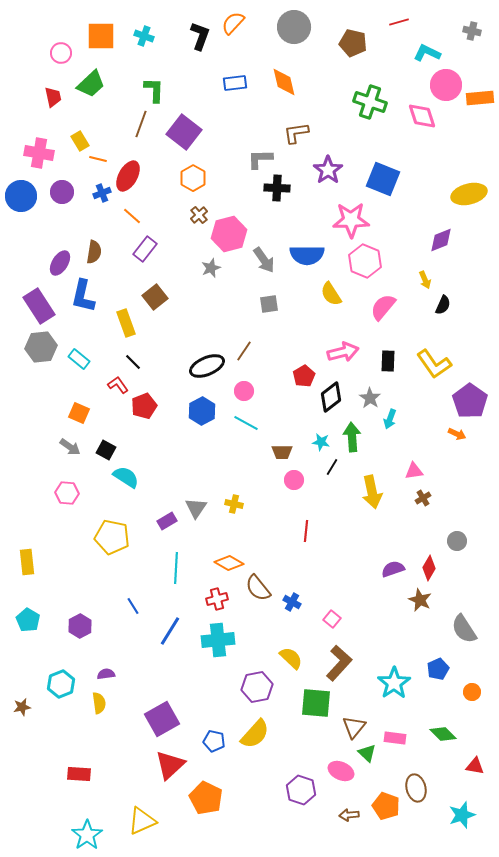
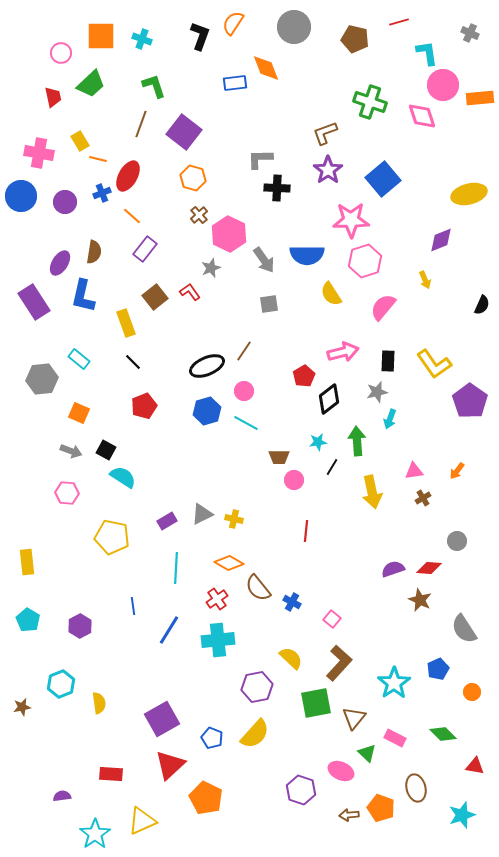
orange semicircle at (233, 23): rotated 10 degrees counterclockwise
gray cross at (472, 31): moved 2 px left, 2 px down; rotated 12 degrees clockwise
cyan cross at (144, 36): moved 2 px left, 3 px down
brown pentagon at (353, 43): moved 2 px right, 4 px up
cyan L-shape at (427, 53): rotated 56 degrees clockwise
orange diamond at (284, 82): moved 18 px left, 14 px up; rotated 8 degrees counterclockwise
pink circle at (446, 85): moved 3 px left
green L-shape at (154, 90): moved 4 px up; rotated 20 degrees counterclockwise
brown L-shape at (296, 133): moved 29 px right; rotated 12 degrees counterclockwise
orange hexagon at (193, 178): rotated 15 degrees counterclockwise
blue square at (383, 179): rotated 28 degrees clockwise
purple circle at (62, 192): moved 3 px right, 10 px down
pink hexagon at (229, 234): rotated 20 degrees counterclockwise
pink hexagon at (365, 261): rotated 20 degrees clockwise
black semicircle at (443, 305): moved 39 px right
purple rectangle at (39, 306): moved 5 px left, 4 px up
gray hexagon at (41, 347): moved 1 px right, 32 px down
red L-shape at (118, 385): moved 72 px right, 93 px up
black diamond at (331, 397): moved 2 px left, 2 px down
gray star at (370, 398): moved 7 px right, 6 px up; rotated 25 degrees clockwise
blue hexagon at (202, 411): moved 5 px right; rotated 12 degrees clockwise
orange arrow at (457, 434): moved 37 px down; rotated 102 degrees clockwise
green arrow at (352, 437): moved 5 px right, 4 px down
cyan star at (321, 442): moved 3 px left; rotated 18 degrees counterclockwise
gray arrow at (70, 447): moved 1 px right, 4 px down; rotated 15 degrees counterclockwise
brown trapezoid at (282, 452): moved 3 px left, 5 px down
cyan semicircle at (126, 477): moved 3 px left
yellow cross at (234, 504): moved 15 px down
gray triangle at (196, 508): moved 6 px right, 6 px down; rotated 30 degrees clockwise
red diamond at (429, 568): rotated 65 degrees clockwise
red cross at (217, 599): rotated 20 degrees counterclockwise
blue line at (133, 606): rotated 24 degrees clockwise
blue line at (170, 631): moved 1 px left, 1 px up
purple semicircle at (106, 674): moved 44 px left, 122 px down
green square at (316, 703): rotated 16 degrees counterclockwise
brown triangle at (354, 727): moved 9 px up
pink rectangle at (395, 738): rotated 20 degrees clockwise
blue pentagon at (214, 741): moved 2 px left, 3 px up; rotated 10 degrees clockwise
red rectangle at (79, 774): moved 32 px right
orange pentagon at (386, 806): moved 5 px left, 2 px down
cyan star at (87, 835): moved 8 px right, 1 px up
